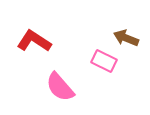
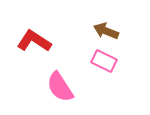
brown arrow: moved 20 px left, 7 px up
pink semicircle: rotated 8 degrees clockwise
